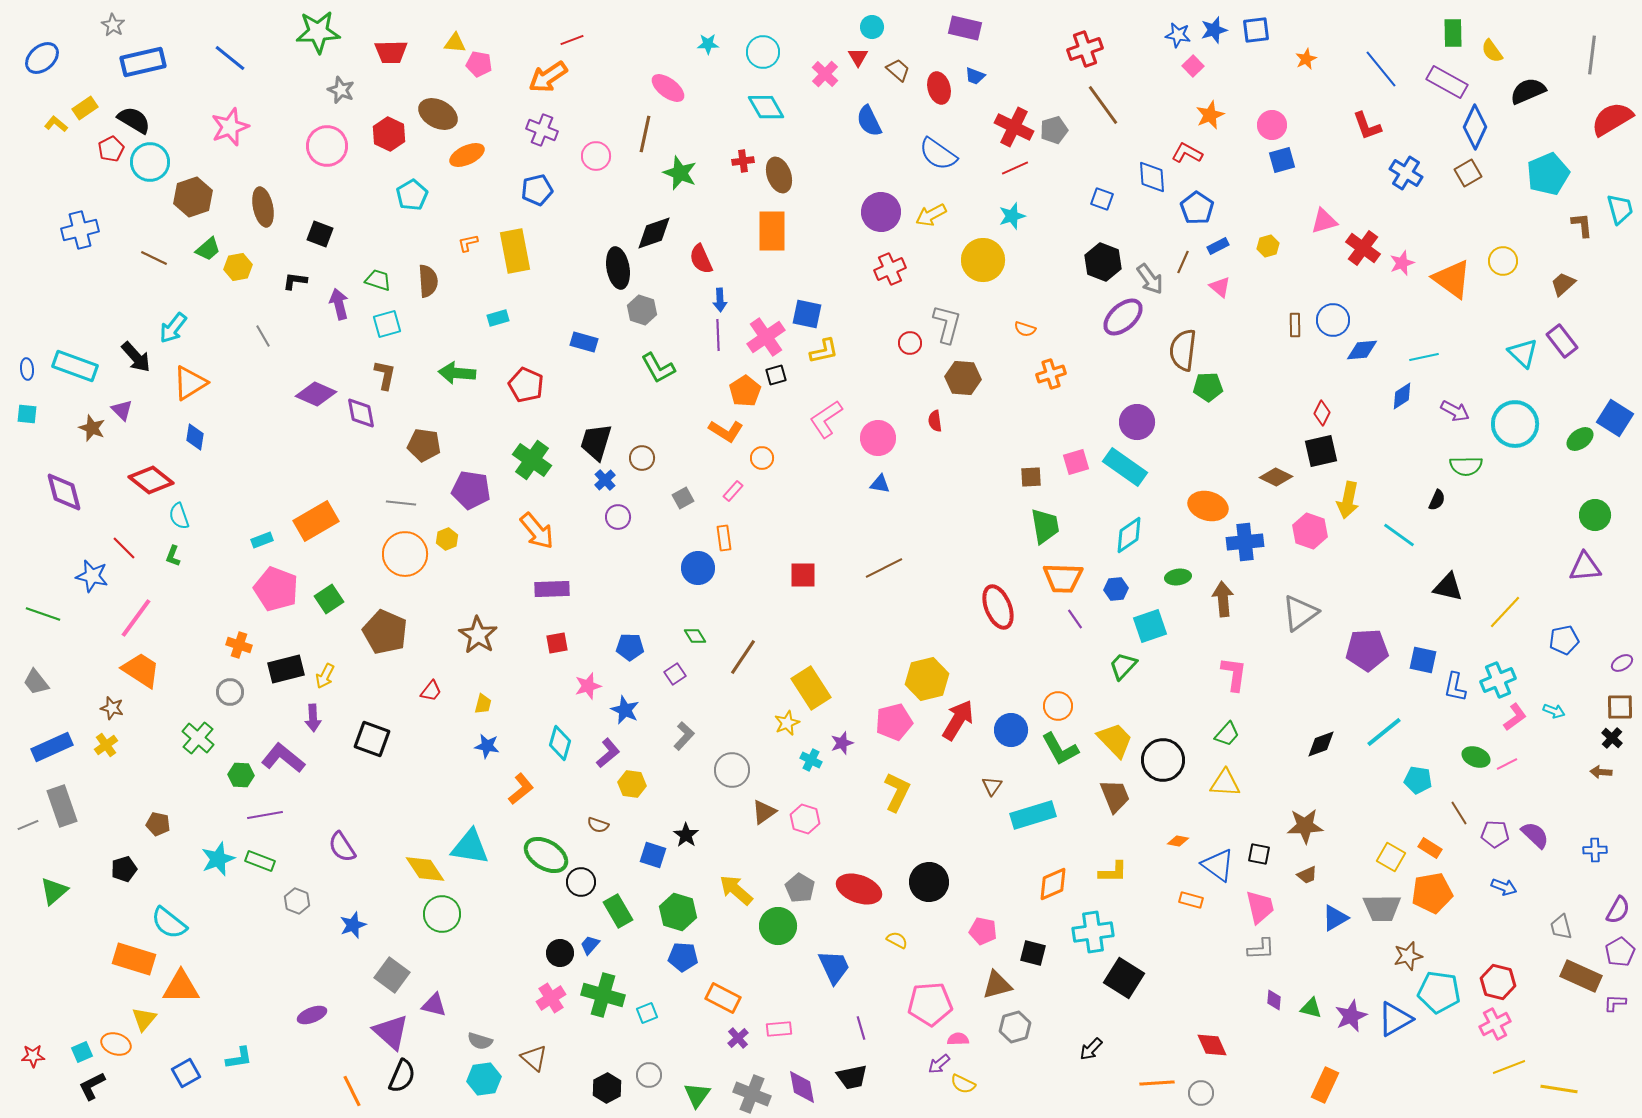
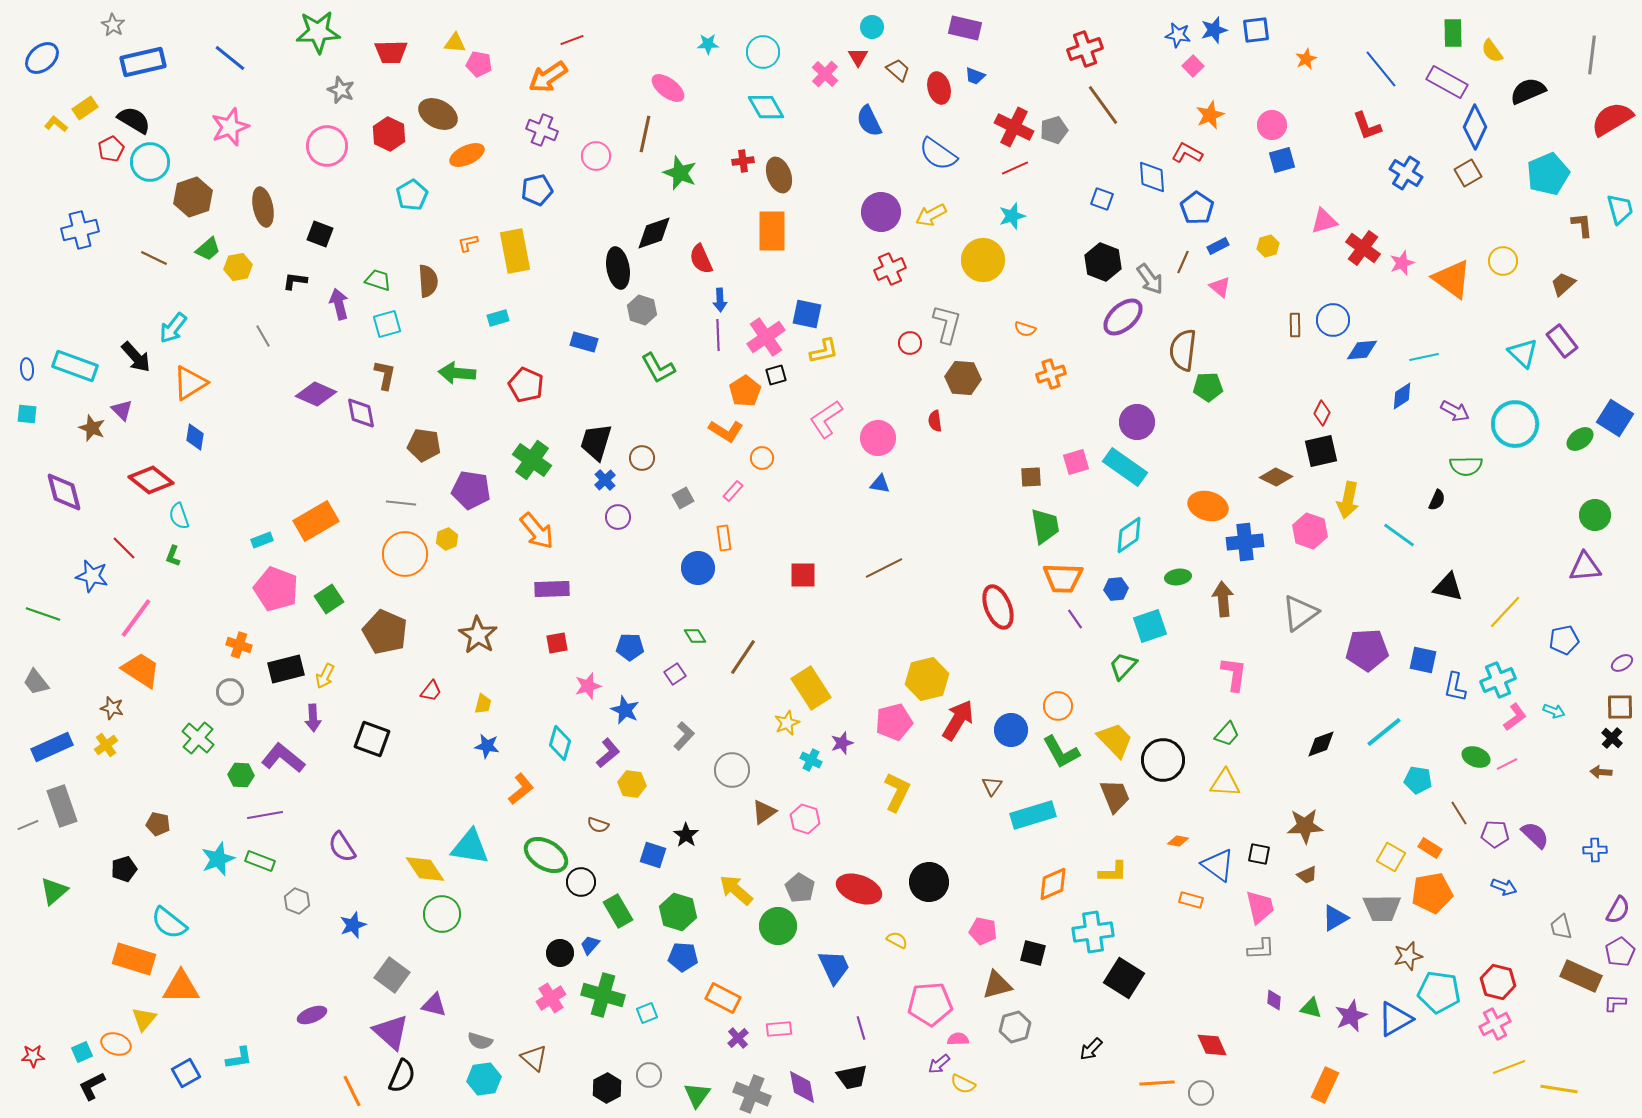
green L-shape at (1060, 749): moved 1 px right, 3 px down
